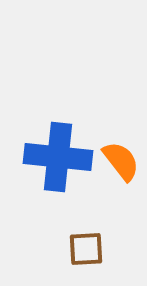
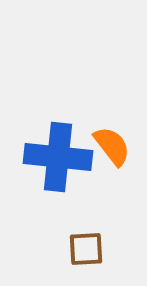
orange semicircle: moved 9 px left, 15 px up
